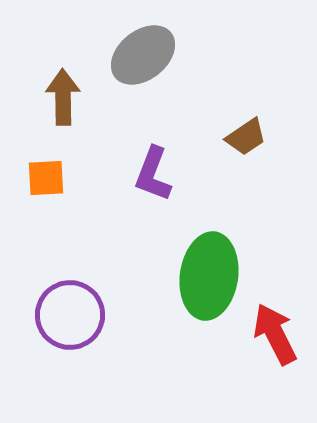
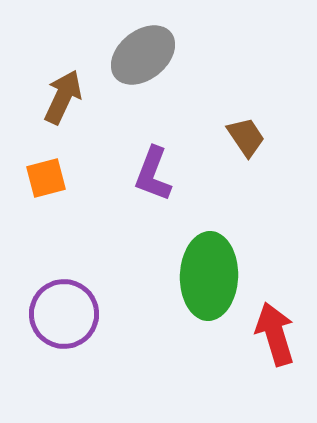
brown arrow: rotated 26 degrees clockwise
brown trapezoid: rotated 90 degrees counterclockwise
orange square: rotated 12 degrees counterclockwise
green ellipse: rotated 6 degrees counterclockwise
purple circle: moved 6 px left, 1 px up
red arrow: rotated 10 degrees clockwise
